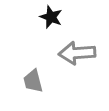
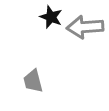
gray arrow: moved 8 px right, 26 px up
